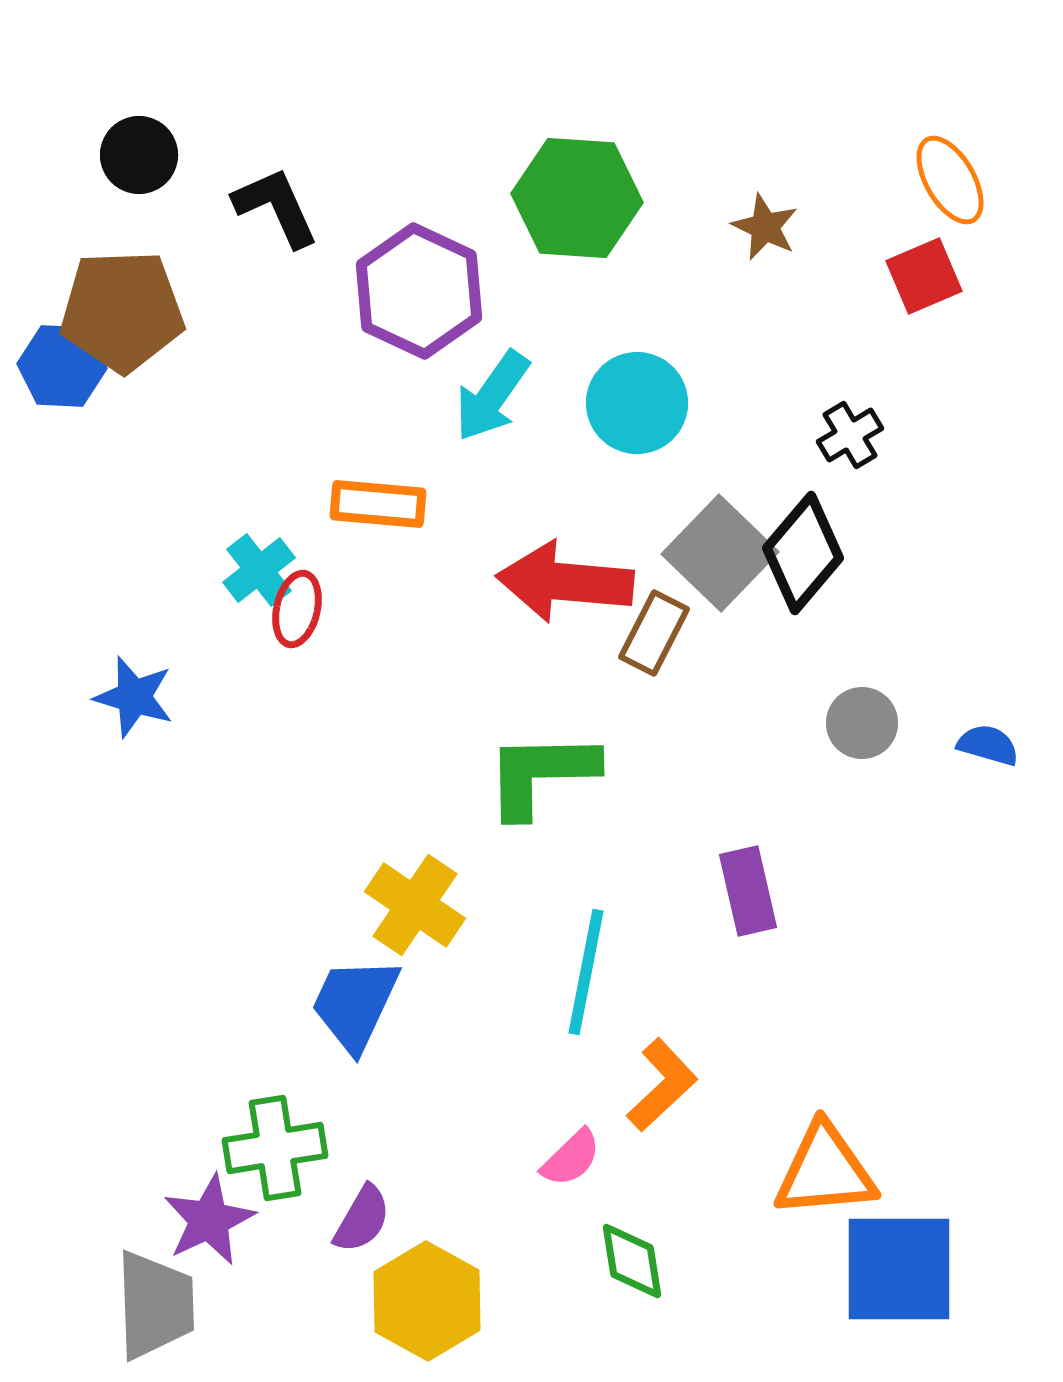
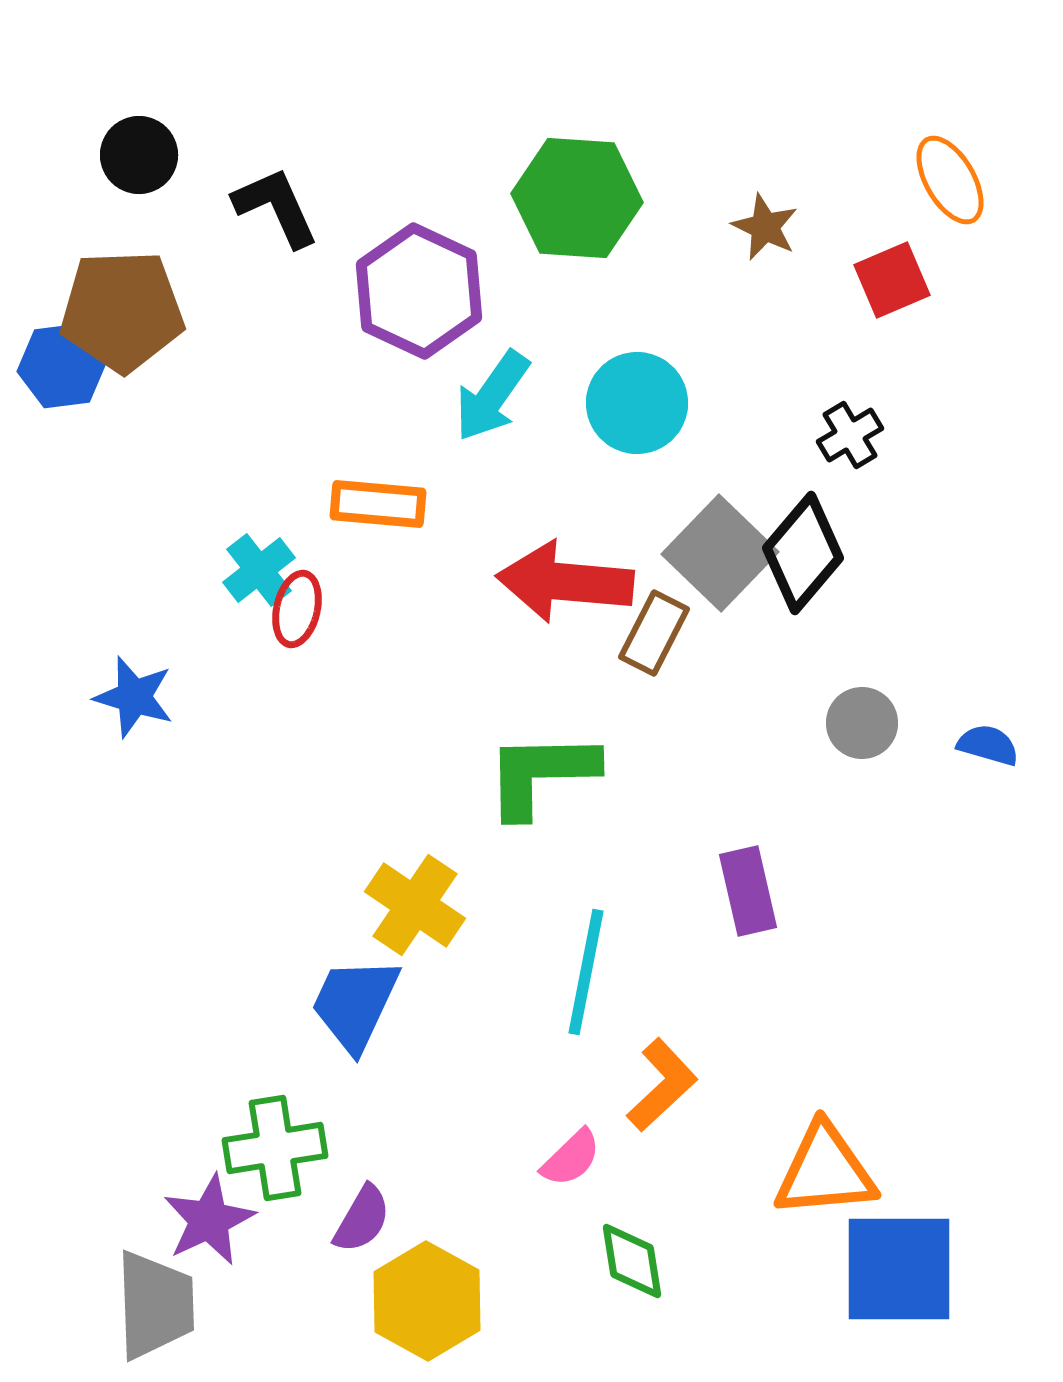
red square: moved 32 px left, 4 px down
blue hexagon: rotated 10 degrees counterclockwise
